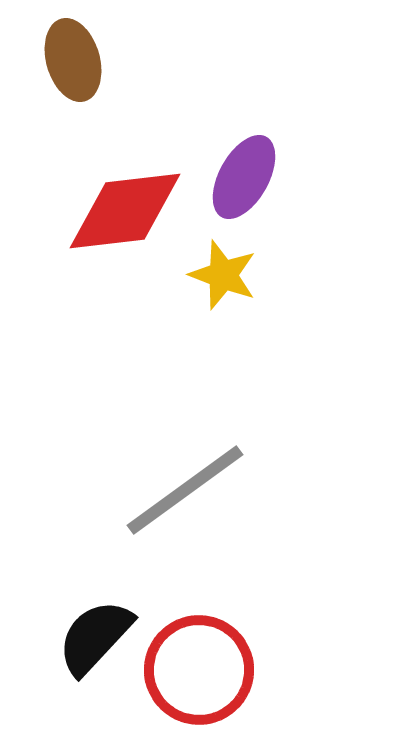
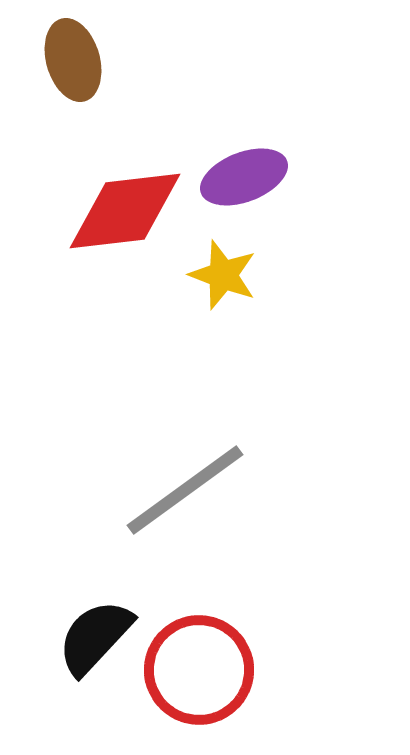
purple ellipse: rotated 40 degrees clockwise
